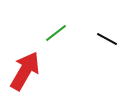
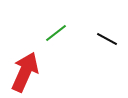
red arrow: moved 1 px down; rotated 6 degrees counterclockwise
